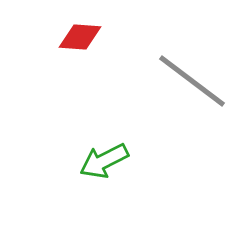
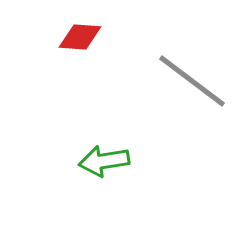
green arrow: rotated 18 degrees clockwise
